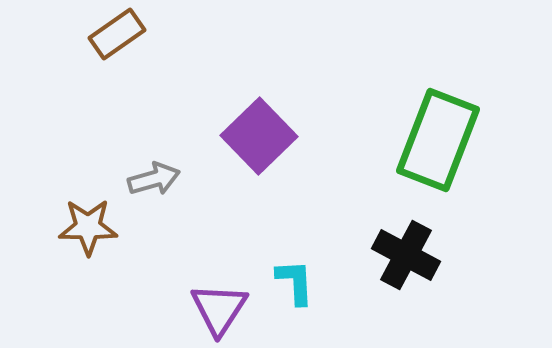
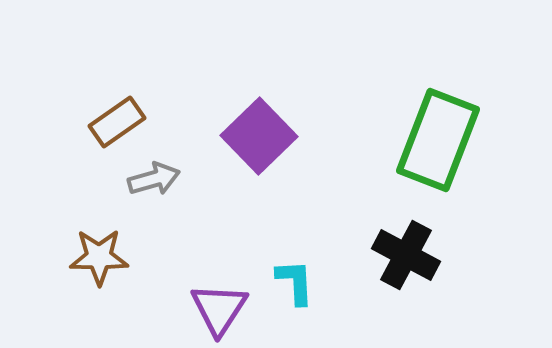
brown rectangle: moved 88 px down
brown star: moved 11 px right, 30 px down
